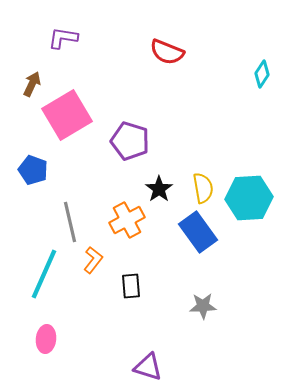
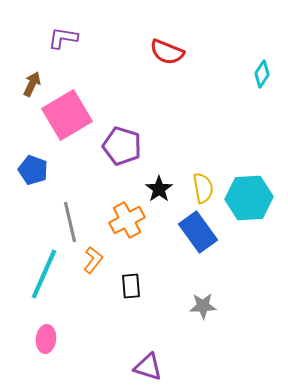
purple pentagon: moved 8 px left, 5 px down
